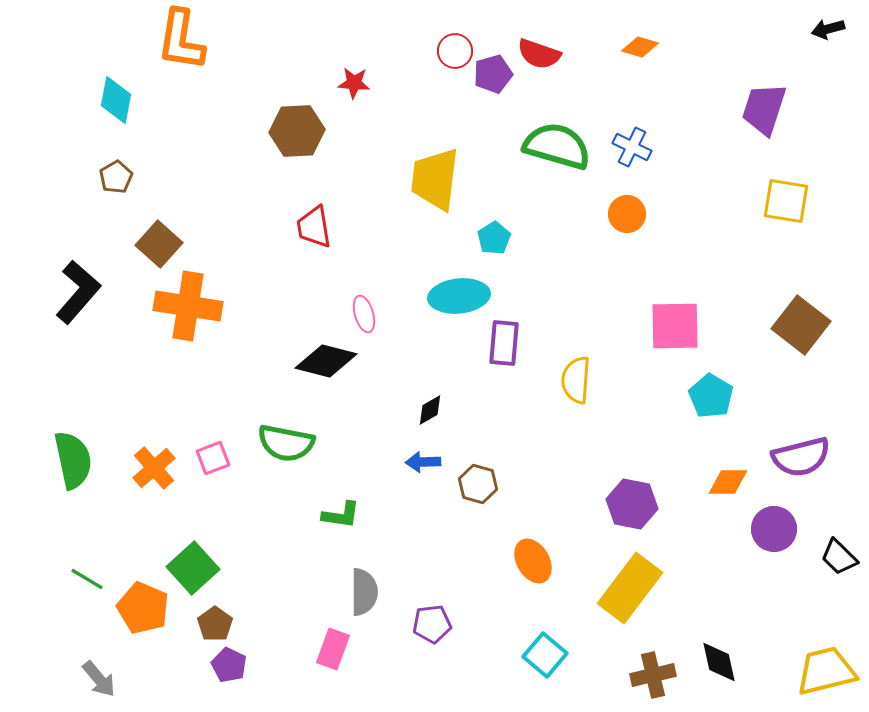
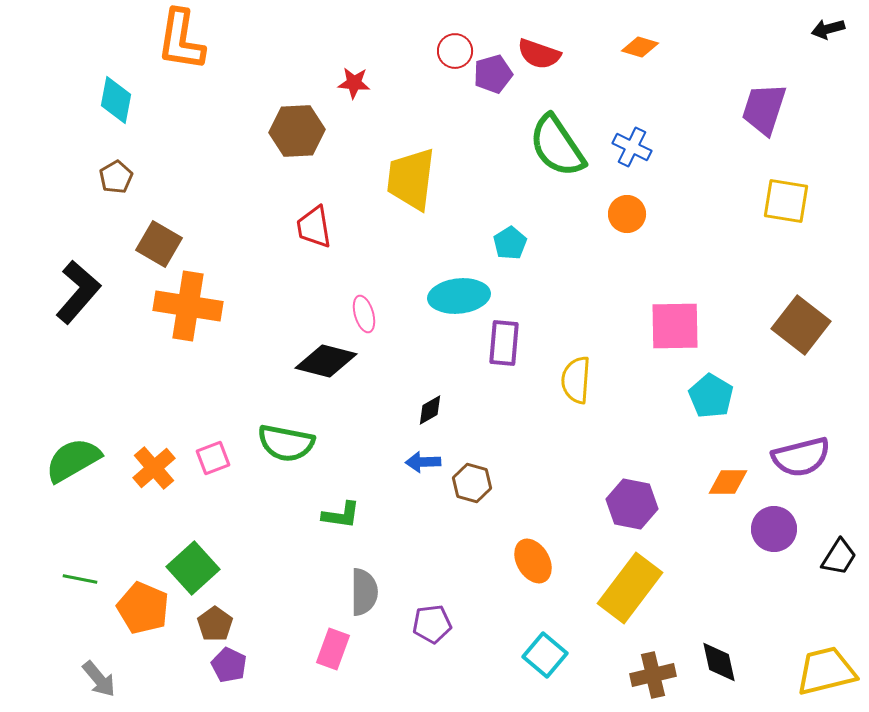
green semicircle at (557, 146): rotated 140 degrees counterclockwise
yellow trapezoid at (435, 179): moved 24 px left
cyan pentagon at (494, 238): moved 16 px right, 5 px down
brown square at (159, 244): rotated 12 degrees counterclockwise
green semicircle at (73, 460): rotated 108 degrees counterclockwise
brown hexagon at (478, 484): moved 6 px left, 1 px up
black trapezoid at (839, 557): rotated 102 degrees counterclockwise
green line at (87, 579): moved 7 px left; rotated 20 degrees counterclockwise
